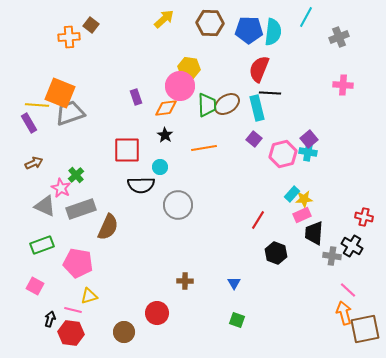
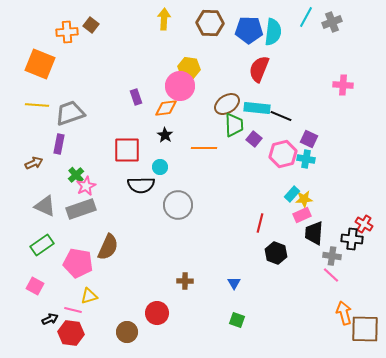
yellow arrow at (164, 19): rotated 45 degrees counterclockwise
orange cross at (69, 37): moved 2 px left, 5 px up
gray cross at (339, 37): moved 7 px left, 15 px up
orange square at (60, 93): moved 20 px left, 29 px up
black line at (270, 93): moved 11 px right, 23 px down; rotated 20 degrees clockwise
green trapezoid at (207, 105): moved 27 px right, 20 px down
cyan rectangle at (257, 108): rotated 70 degrees counterclockwise
purple rectangle at (29, 123): moved 30 px right, 21 px down; rotated 42 degrees clockwise
purple square at (309, 139): rotated 24 degrees counterclockwise
orange line at (204, 148): rotated 10 degrees clockwise
cyan cross at (308, 152): moved 2 px left, 7 px down
pink star at (61, 188): moved 25 px right, 2 px up; rotated 18 degrees clockwise
red cross at (364, 217): moved 7 px down; rotated 18 degrees clockwise
red line at (258, 220): moved 2 px right, 3 px down; rotated 18 degrees counterclockwise
brown semicircle at (108, 227): moved 20 px down
green rectangle at (42, 245): rotated 15 degrees counterclockwise
black cross at (352, 246): moved 7 px up; rotated 25 degrees counterclockwise
pink line at (348, 290): moved 17 px left, 15 px up
black arrow at (50, 319): rotated 49 degrees clockwise
brown square at (365, 329): rotated 12 degrees clockwise
brown circle at (124, 332): moved 3 px right
